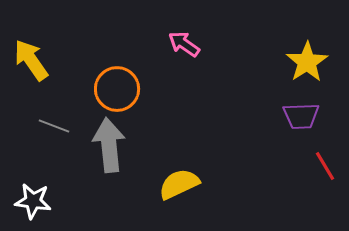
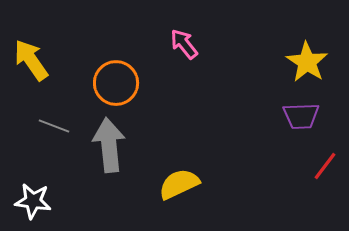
pink arrow: rotated 16 degrees clockwise
yellow star: rotated 6 degrees counterclockwise
orange circle: moved 1 px left, 6 px up
red line: rotated 68 degrees clockwise
